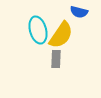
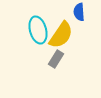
blue semicircle: rotated 72 degrees clockwise
gray rectangle: rotated 30 degrees clockwise
